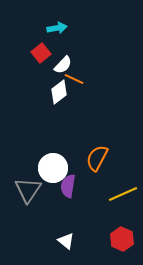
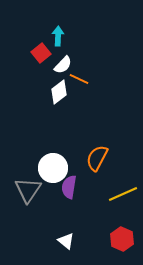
cyan arrow: moved 1 px right, 8 px down; rotated 78 degrees counterclockwise
orange line: moved 5 px right
purple semicircle: moved 1 px right, 1 px down
